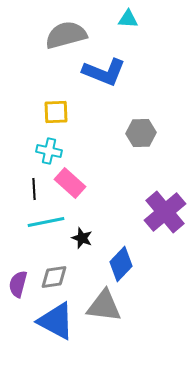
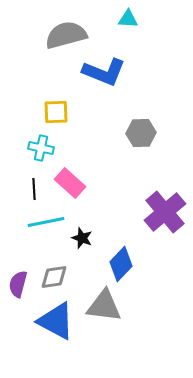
cyan cross: moved 8 px left, 3 px up
